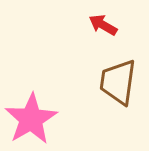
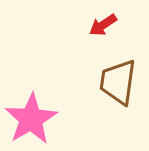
red arrow: rotated 64 degrees counterclockwise
